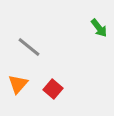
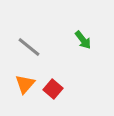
green arrow: moved 16 px left, 12 px down
orange triangle: moved 7 px right
